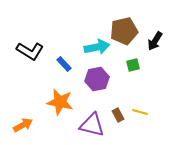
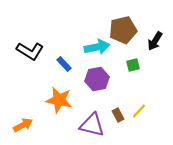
brown pentagon: moved 1 px left, 1 px up
orange star: moved 1 px left, 2 px up
yellow line: moved 1 px left, 1 px up; rotated 63 degrees counterclockwise
